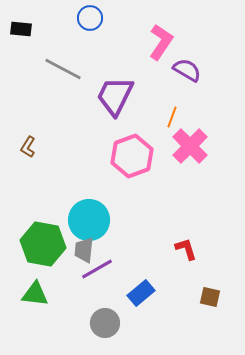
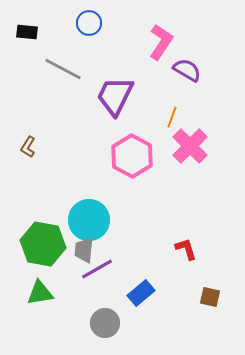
blue circle: moved 1 px left, 5 px down
black rectangle: moved 6 px right, 3 px down
pink hexagon: rotated 12 degrees counterclockwise
green triangle: moved 5 px right, 1 px up; rotated 16 degrees counterclockwise
